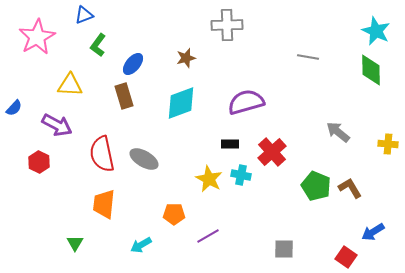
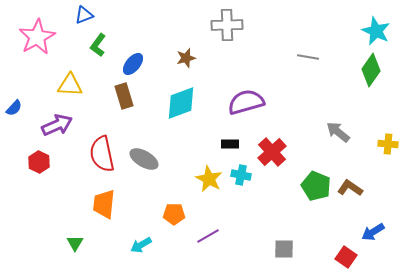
green diamond: rotated 36 degrees clockwise
purple arrow: rotated 52 degrees counterclockwise
brown L-shape: rotated 25 degrees counterclockwise
